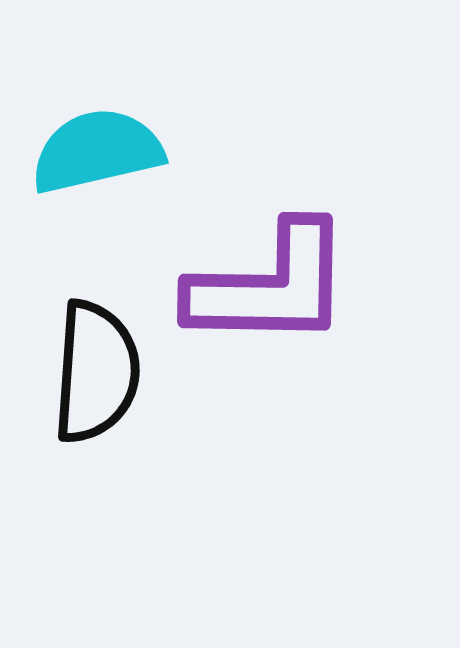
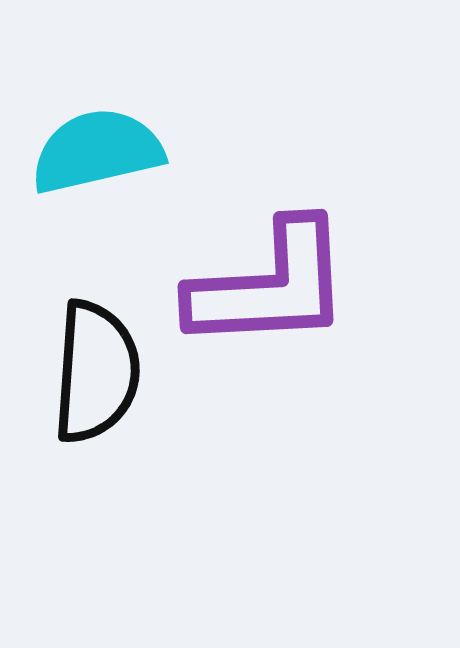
purple L-shape: rotated 4 degrees counterclockwise
